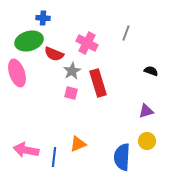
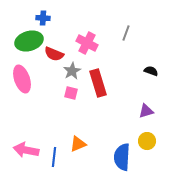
pink ellipse: moved 5 px right, 6 px down
